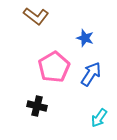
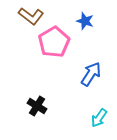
brown L-shape: moved 5 px left
blue star: moved 17 px up
pink pentagon: moved 25 px up
black cross: rotated 18 degrees clockwise
